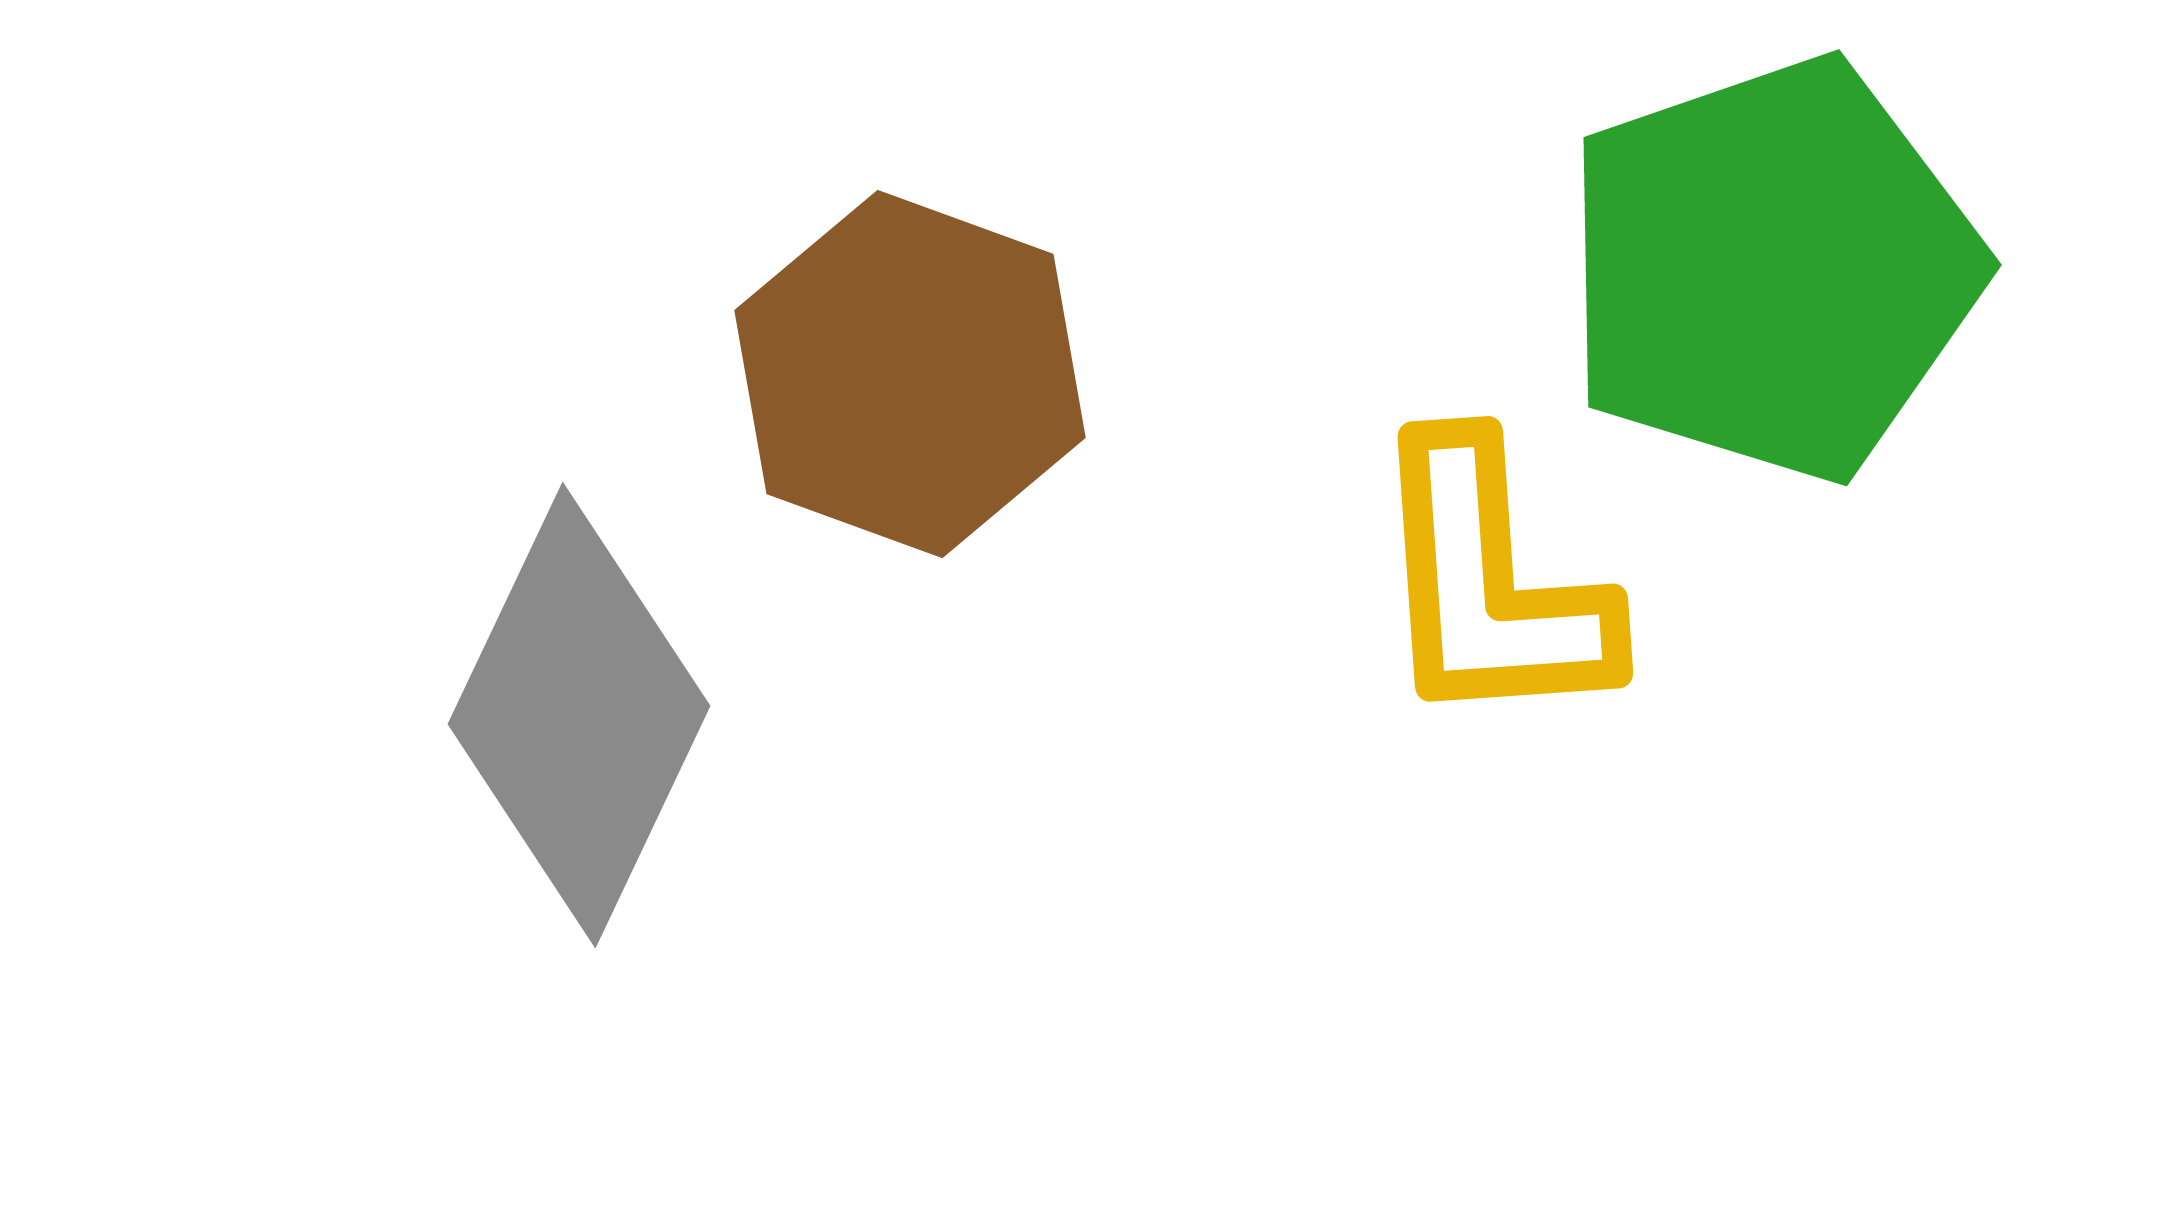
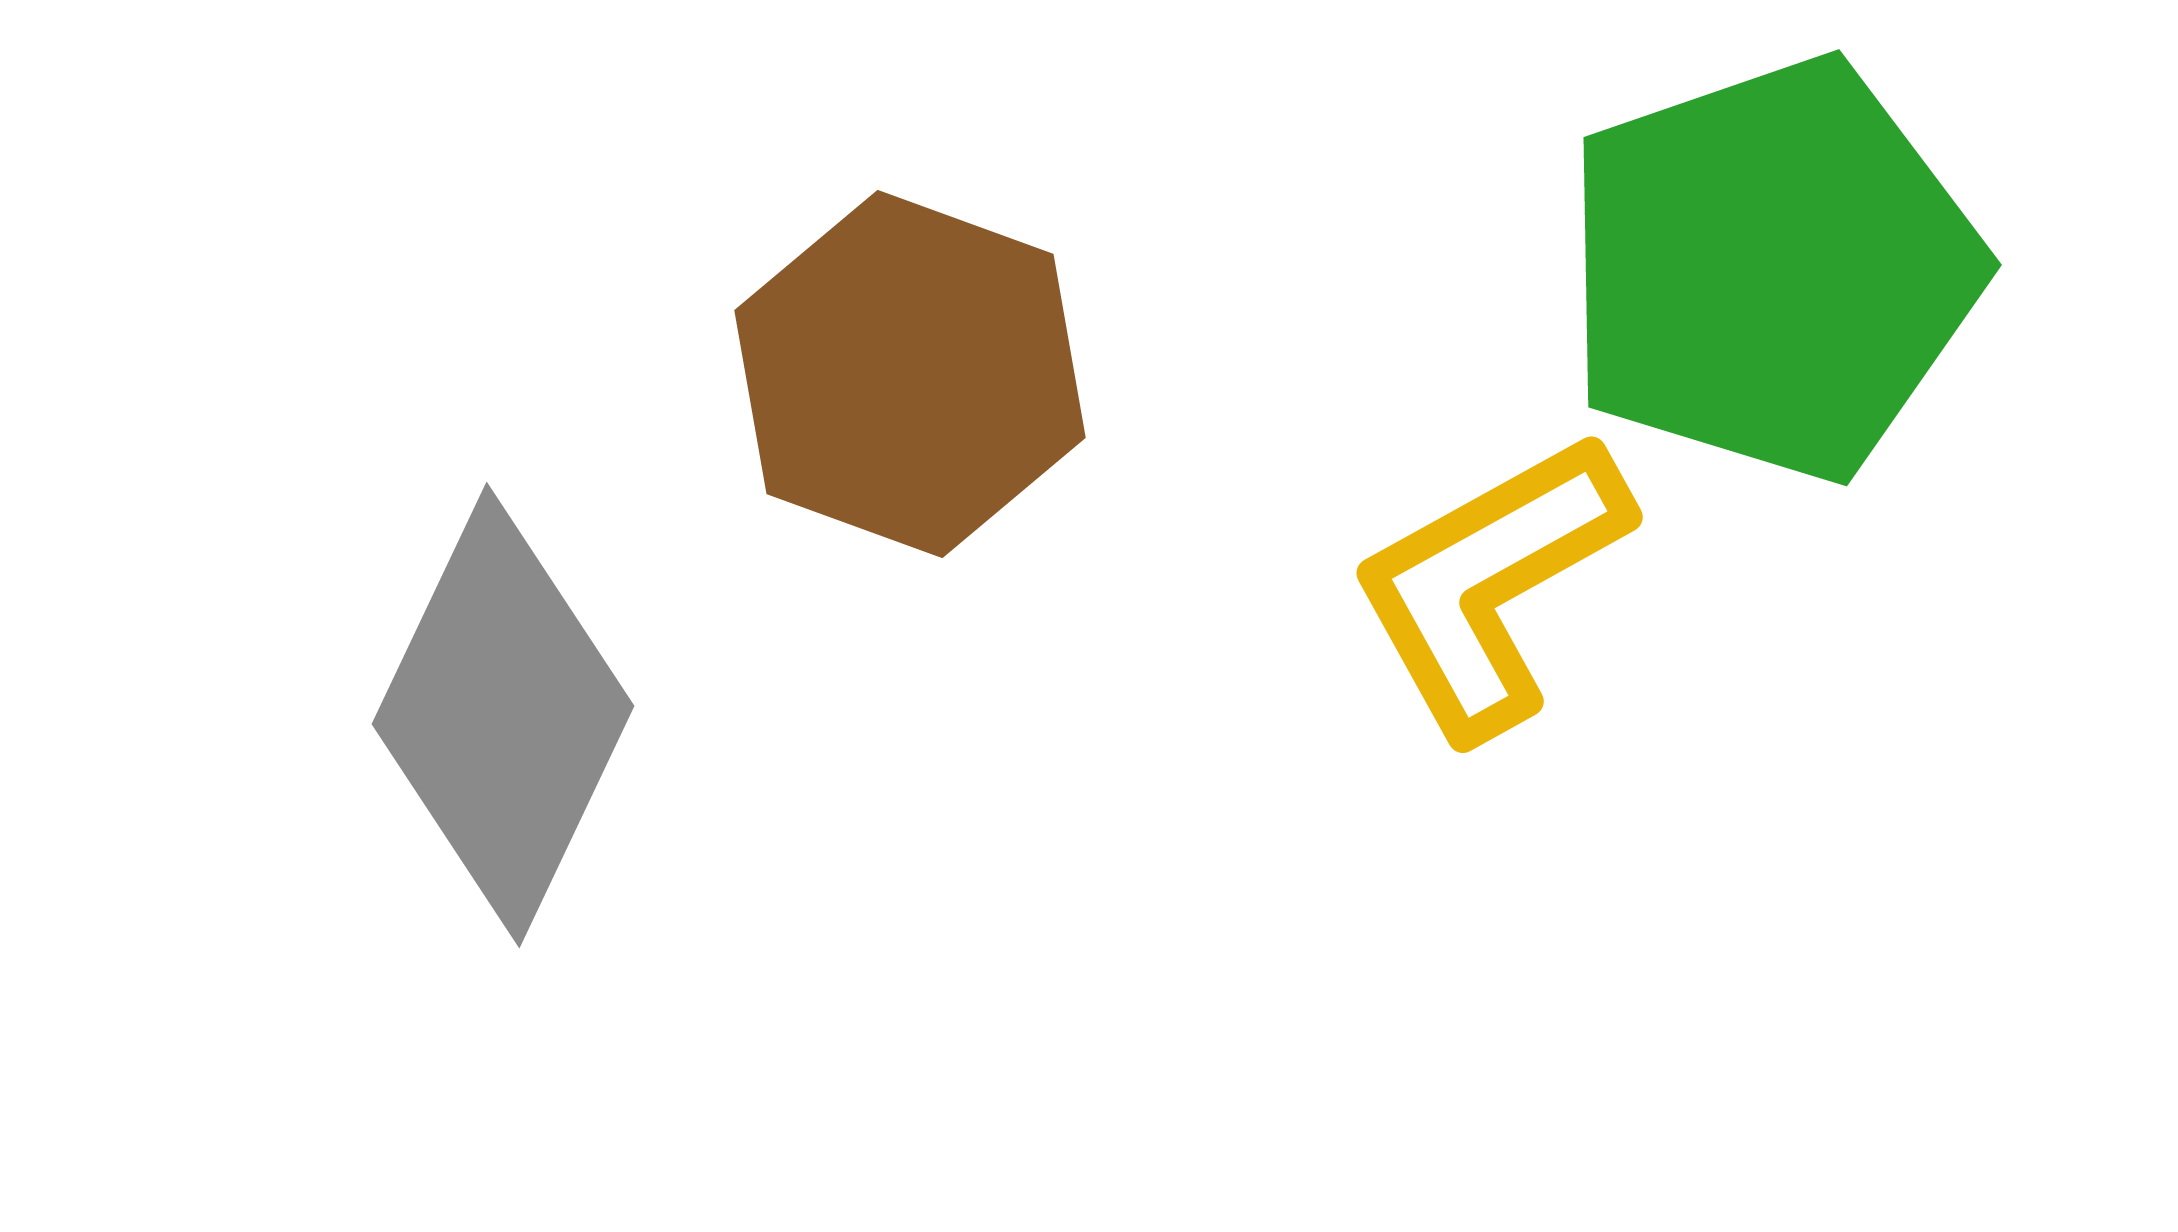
yellow L-shape: rotated 65 degrees clockwise
gray diamond: moved 76 px left
